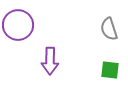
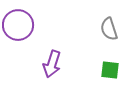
purple arrow: moved 2 px right, 3 px down; rotated 16 degrees clockwise
